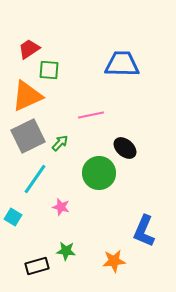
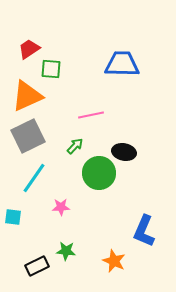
green square: moved 2 px right, 1 px up
green arrow: moved 15 px right, 3 px down
black ellipse: moved 1 px left, 4 px down; rotated 30 degrees counterclockwise
cyan line: moved 1 px left, 1 px up
pink star: rotated 18 degrees counterclockwise
cyan square: rotated 24 degrees counterclockwise
orange star: rotated 30 degrees clockwise
black rectangle: rotated 10 degrees counterclockwise
